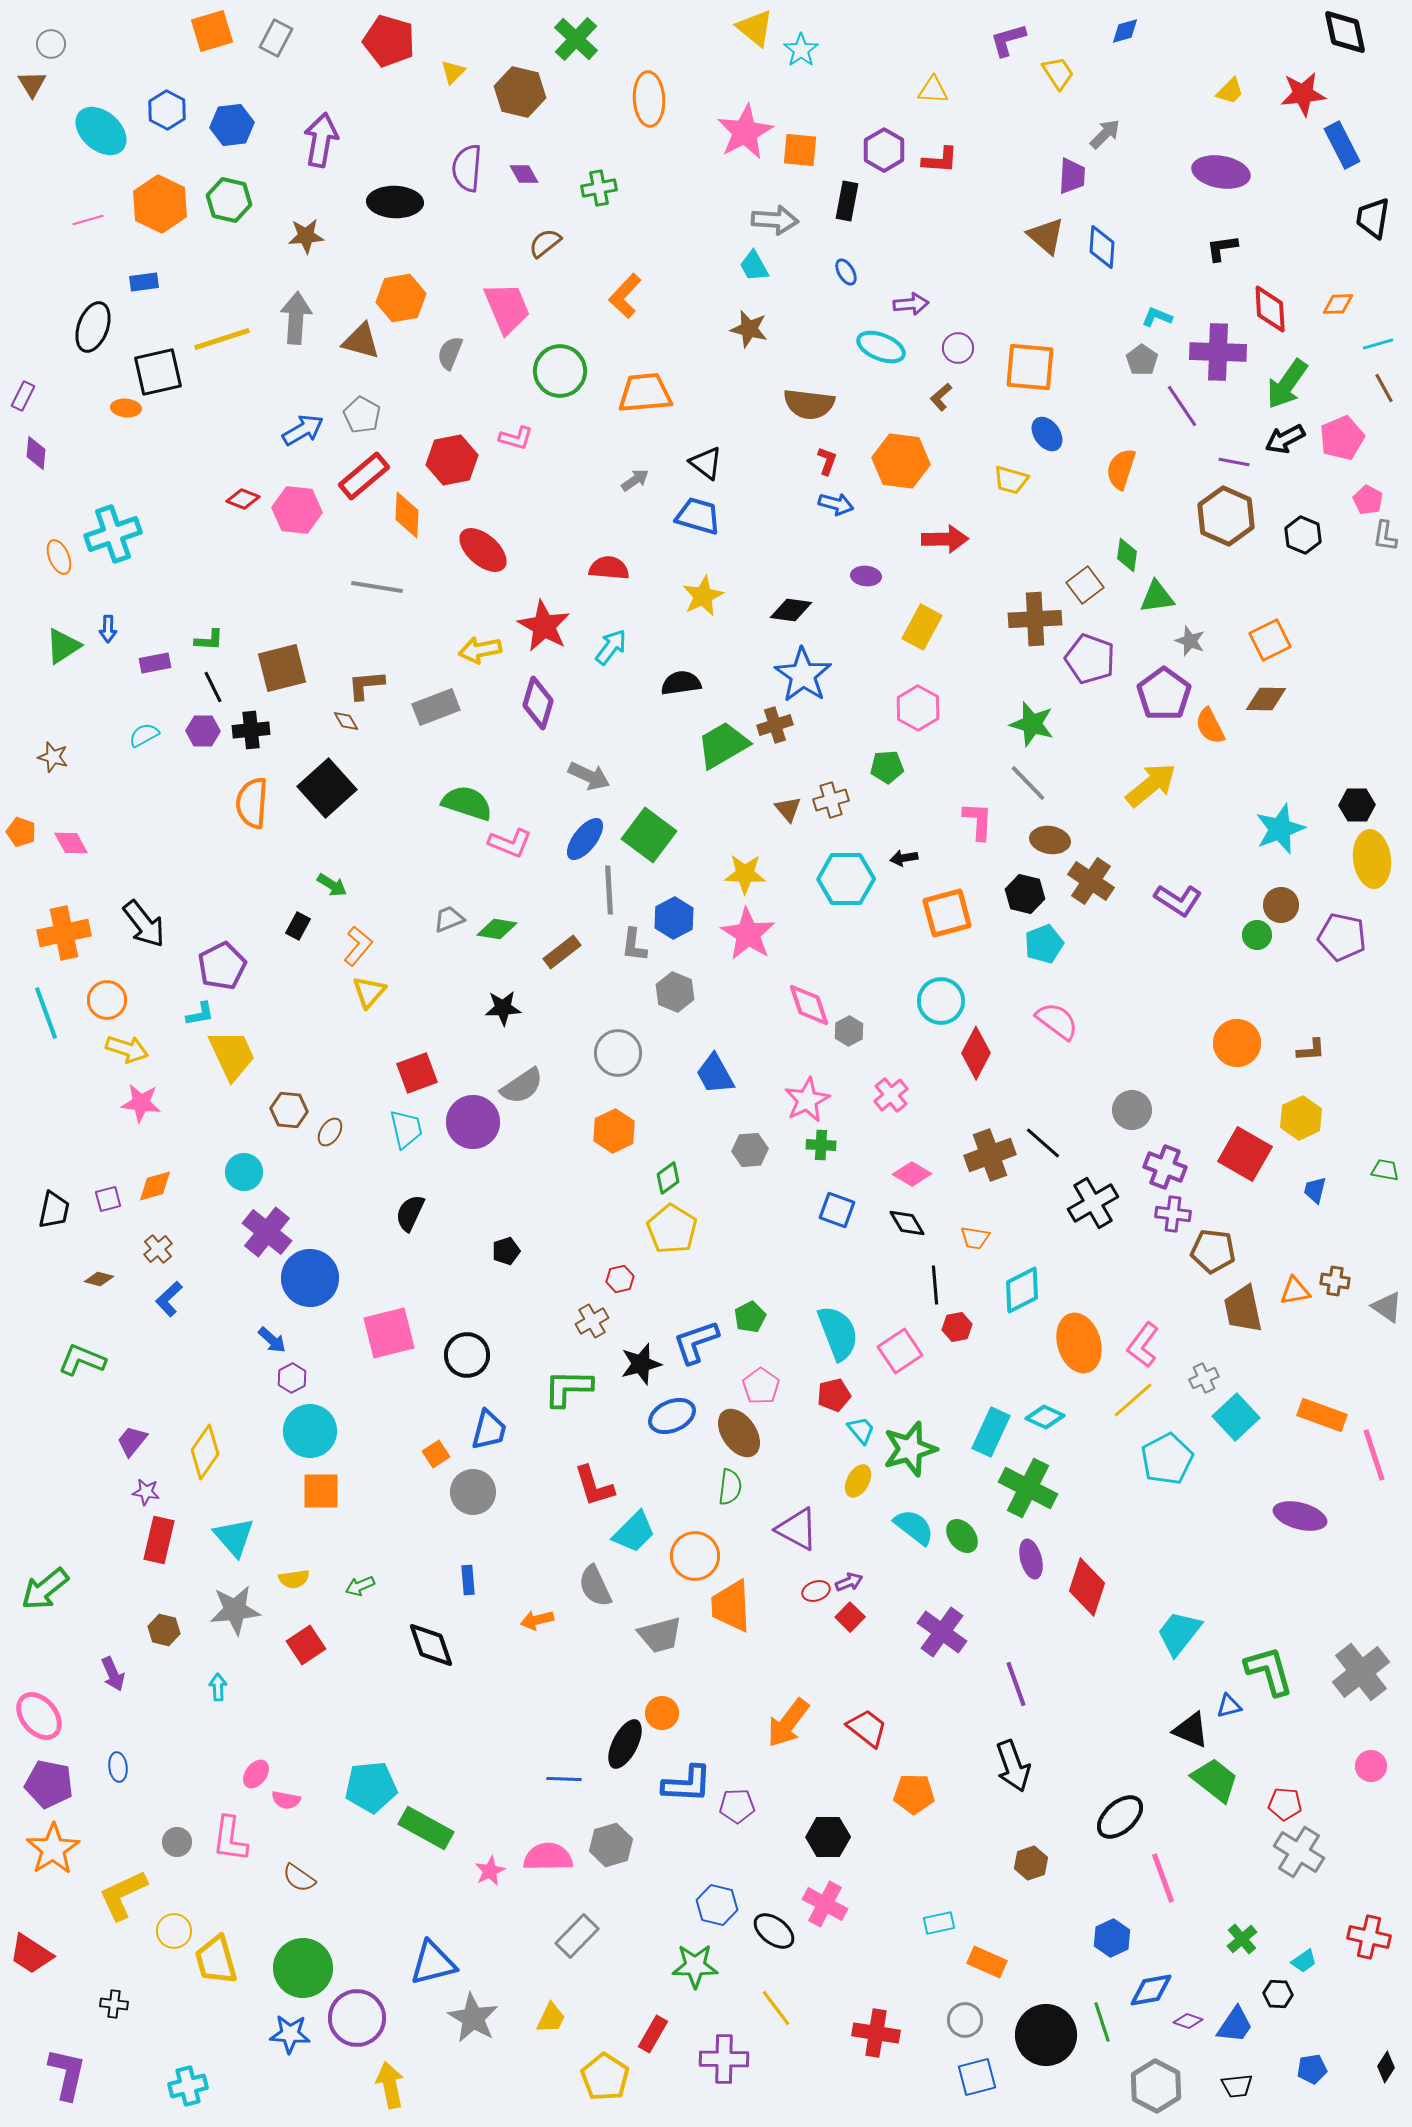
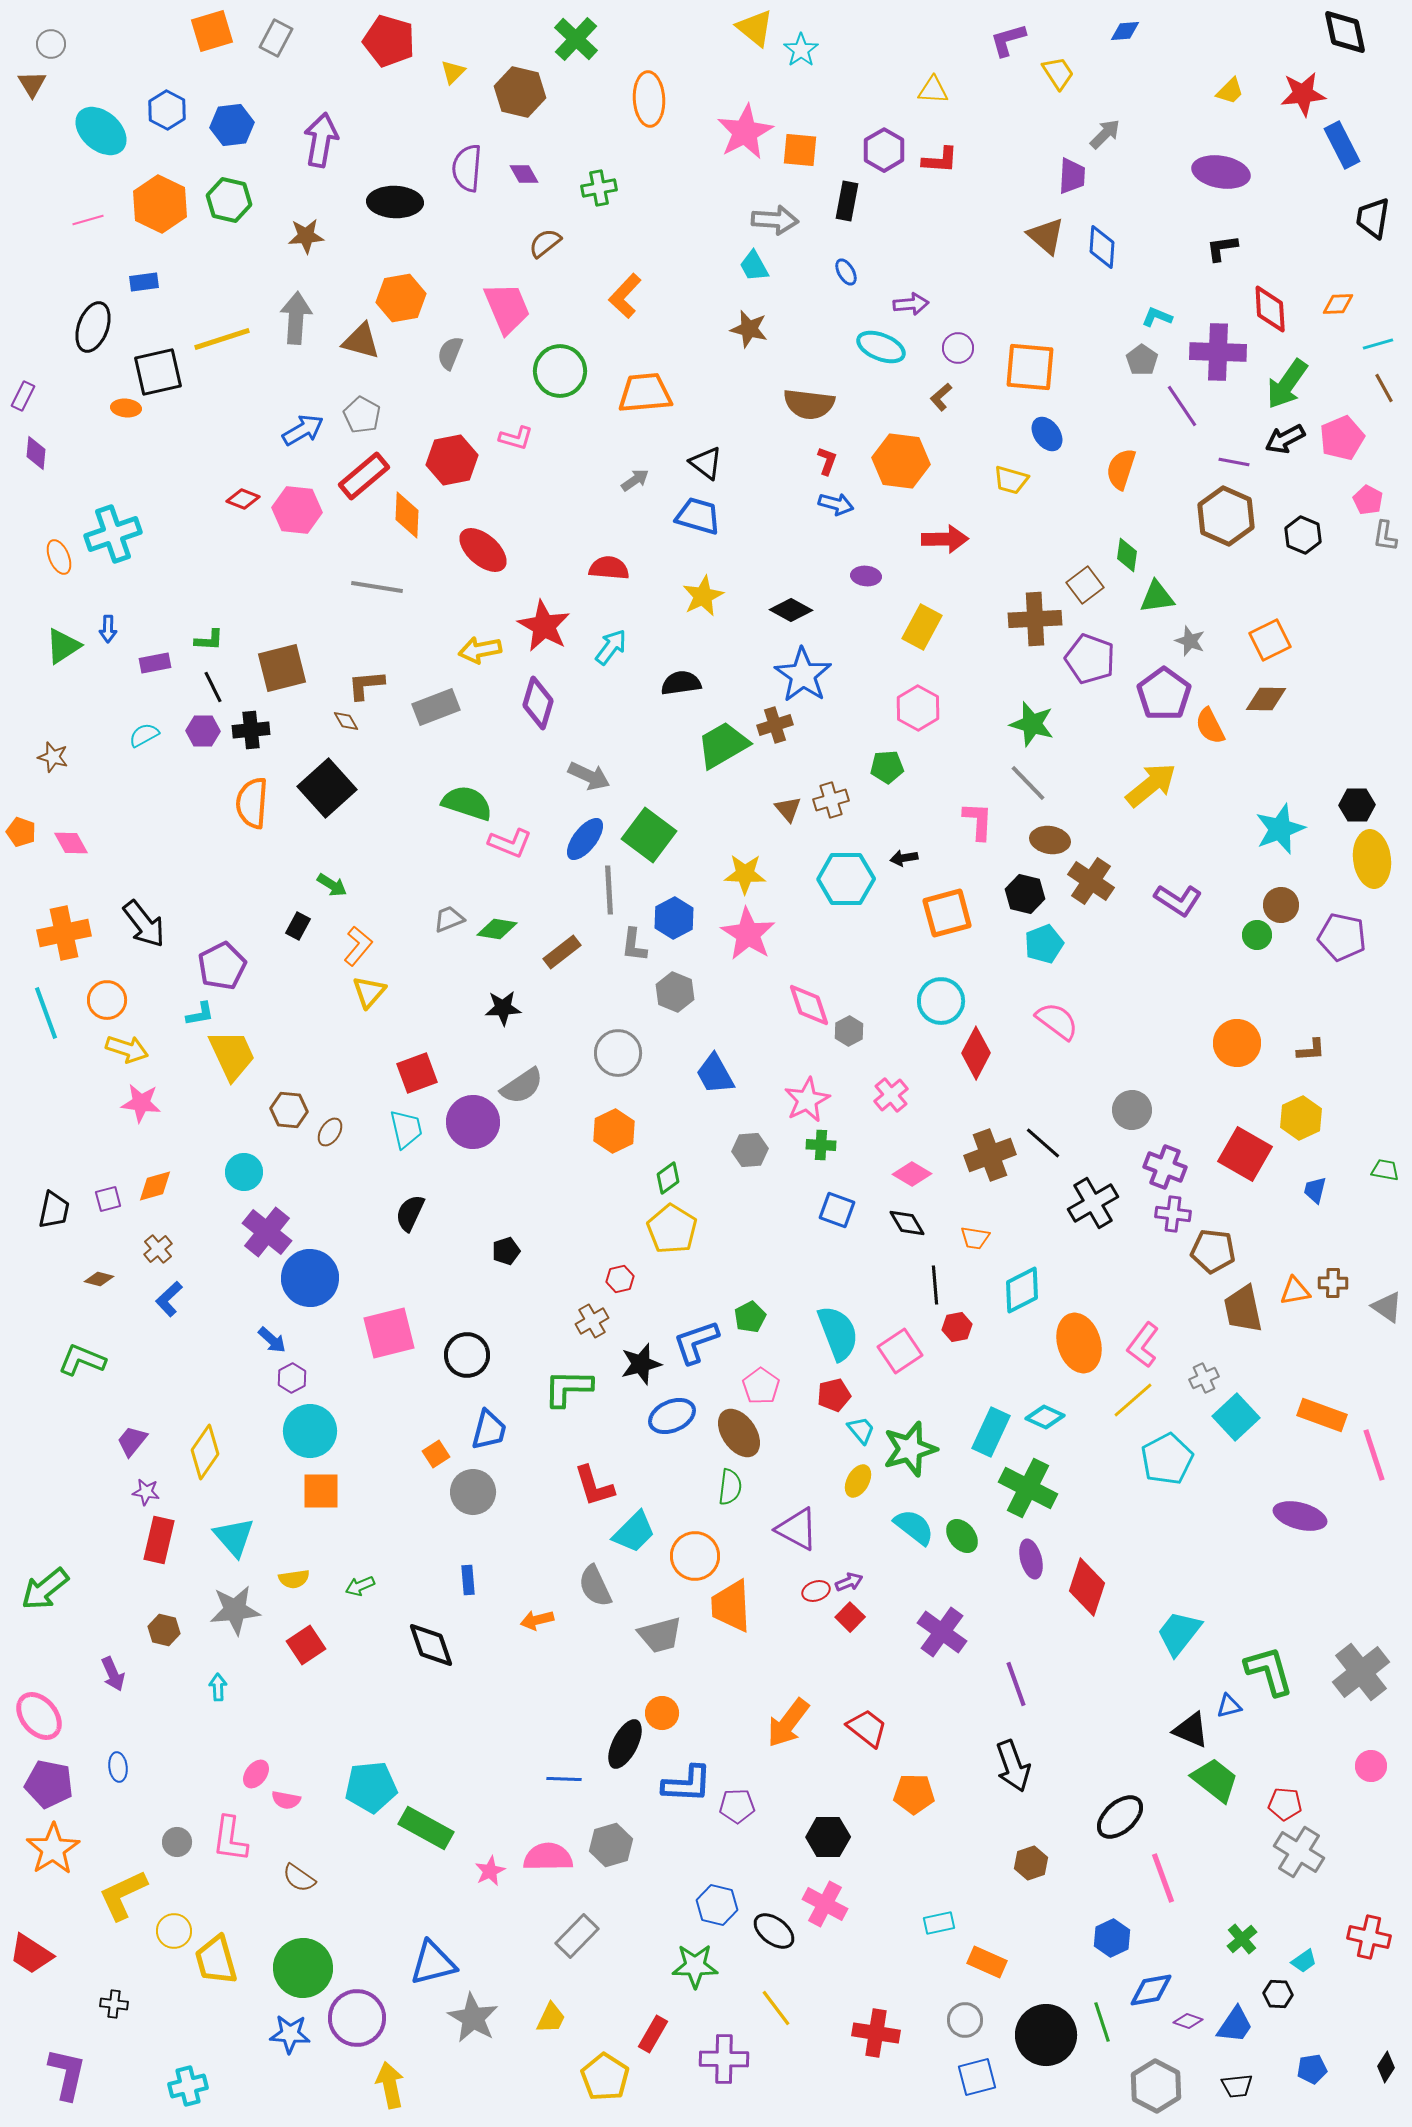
blue diamond at (1125, 31): rotated 12 degrees clockwise
black diamond at (791, 610): rotated 21 degrees clockwise
brown cross at (1335, 1281): moved 2 px left, 2 px down; rotated 8 degrees counterclockwise
